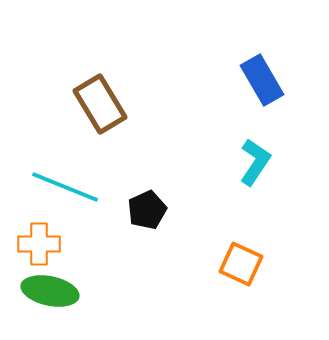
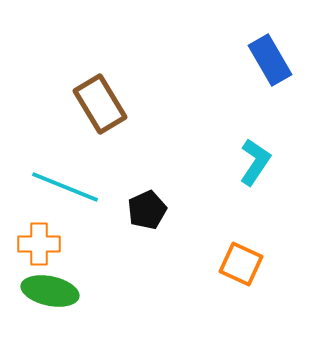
blue rectangle: moved 8 px right, 20 px up
